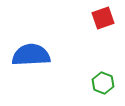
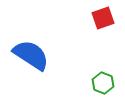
blue semicircle: rotated 36 degrees clockwise
